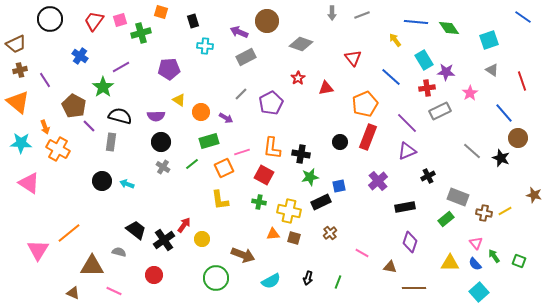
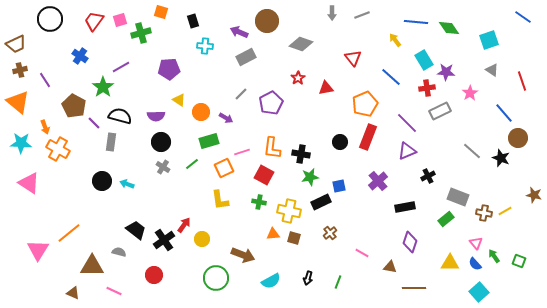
purple line at (89, 126): moved 5 px right, 3 px up
